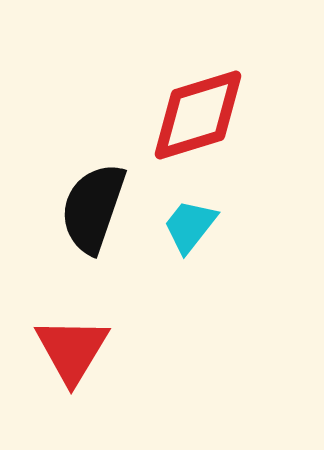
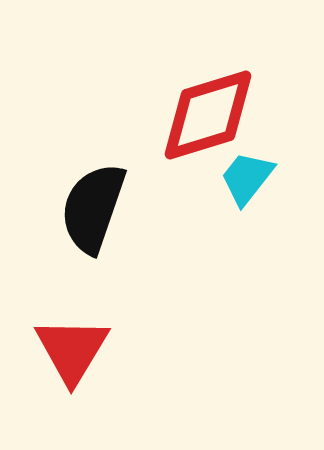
red diamond: moved 10 px right
cyan trapezoid: moved 57 px right, 48 px up
